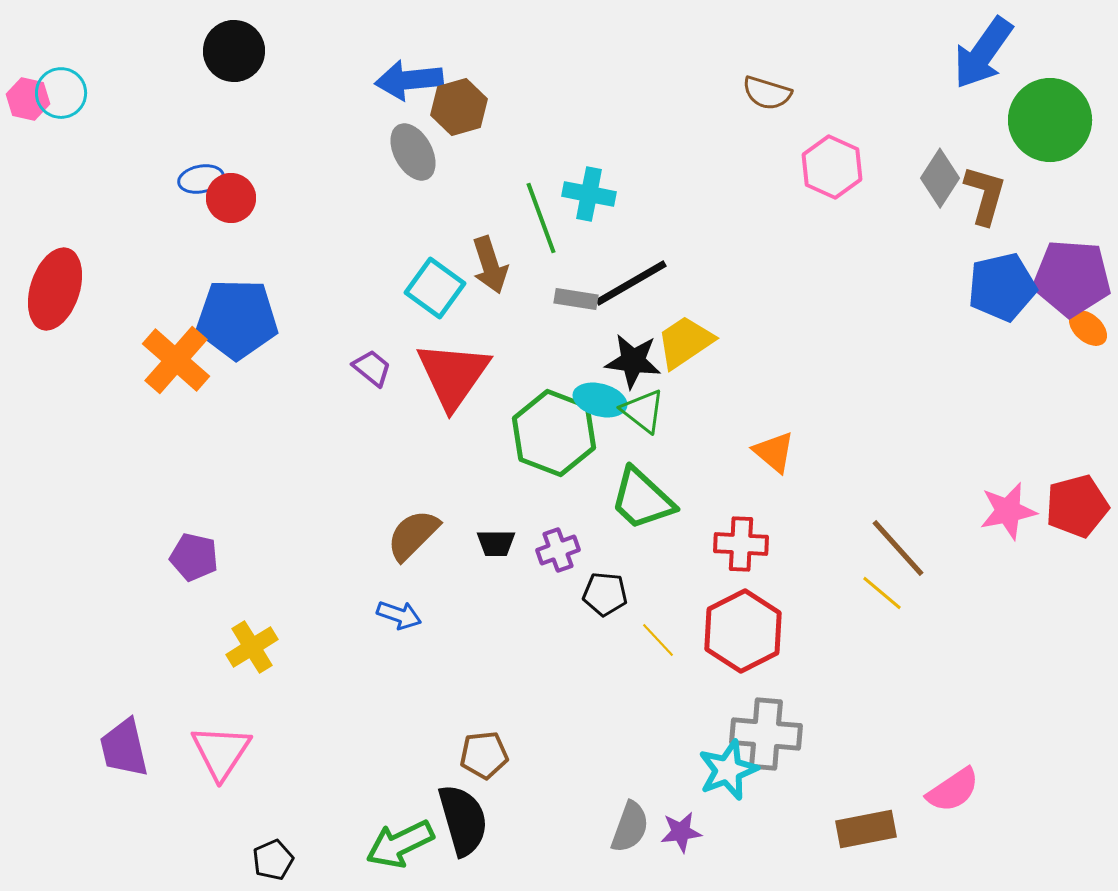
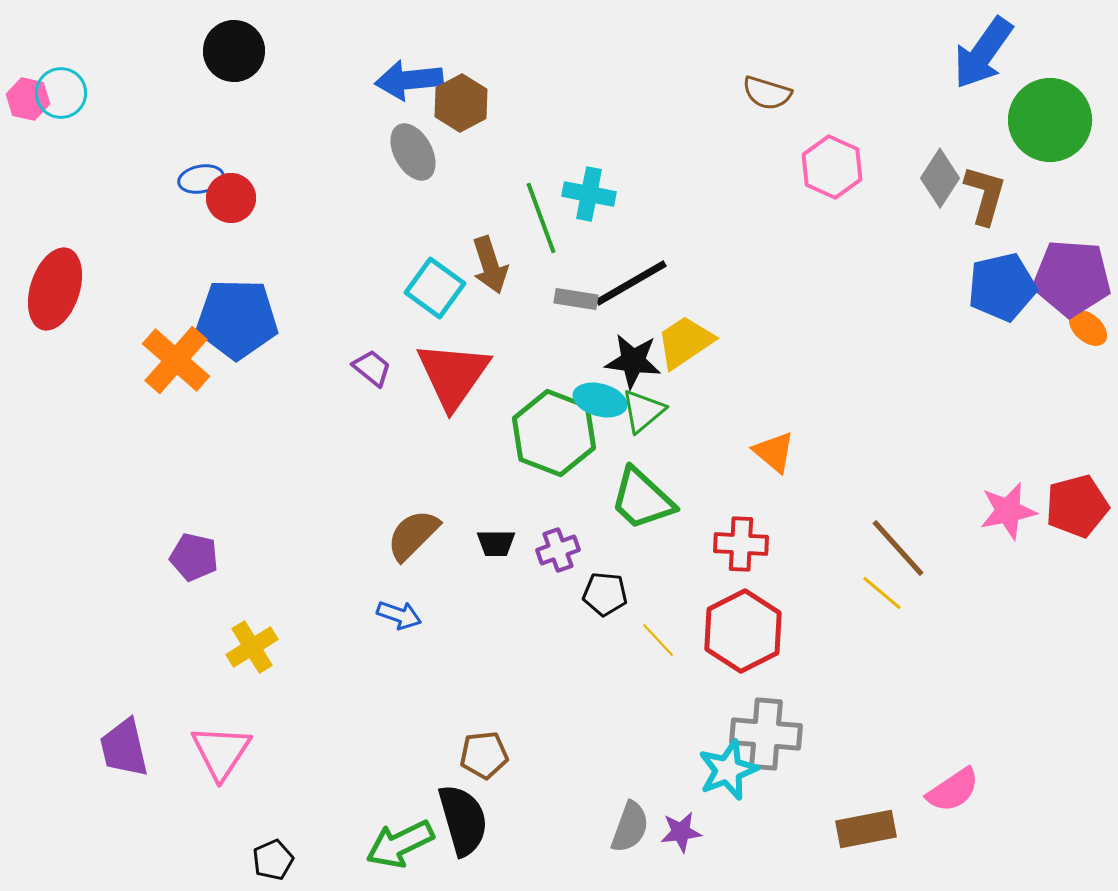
brown hexagon at (459, 107): moved 2 px right, 4 px up; rotated 12 degrees counterclockwise
green triangle at (643, 411): rotated 42 degrees clockwise
